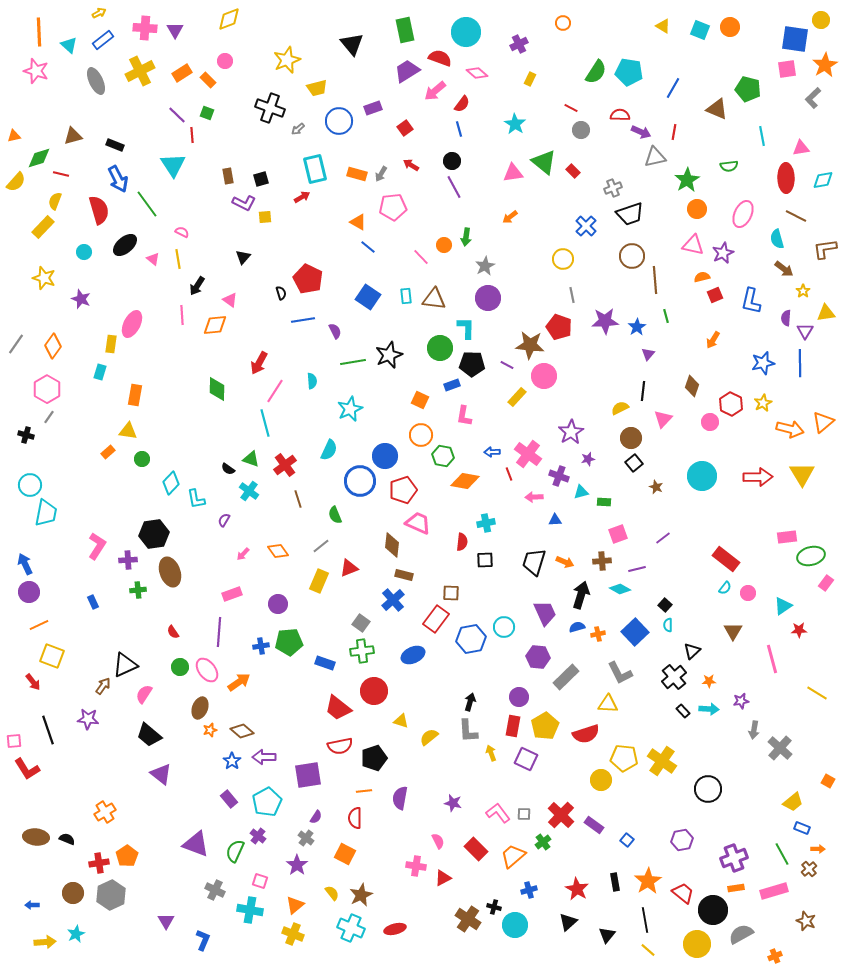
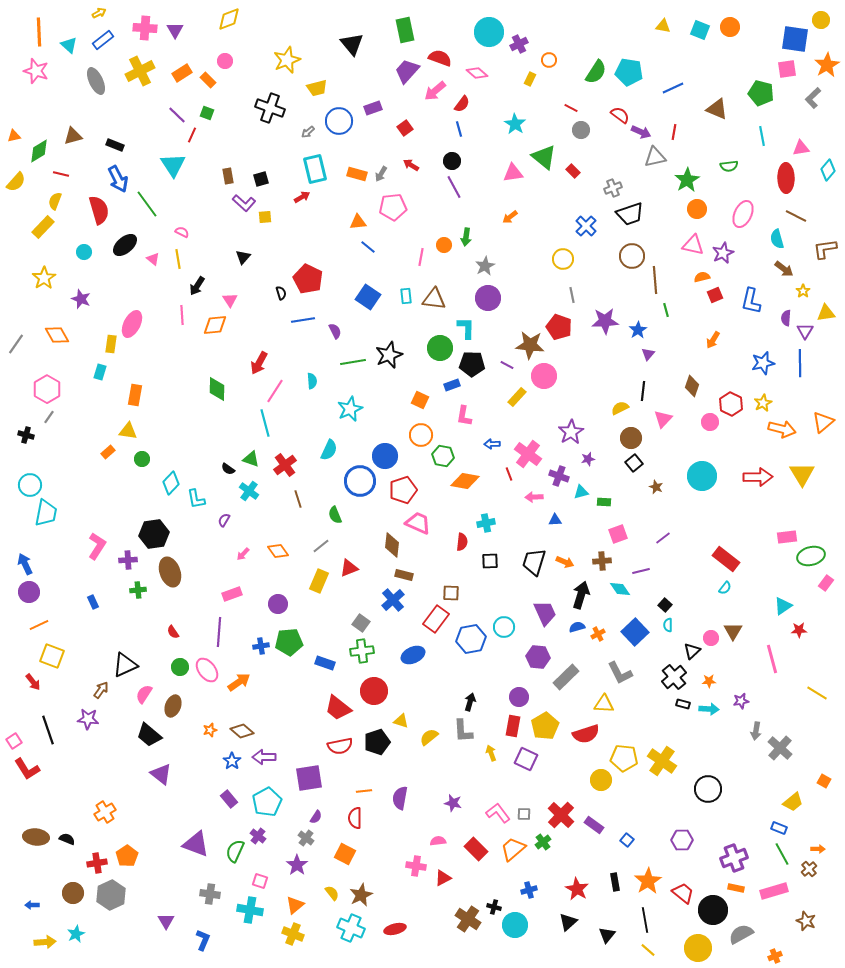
orange circle at (563, 23): moved 14 px left, 37 px down
yellow triangle at (663, 26): rotated 21 degrees counterclockwise
cyan circle at (466, 32): moved 23 px right
orange star at (825, 65): moved 2 px right
purple trapezoid at (407, 71): rotated 16 degrees counterclockwise
blue line at (673, 88): rotated 35 degrees clockwise
green pentagon at (748, 89): moved 13 px right, 4 px down
red semicircle at (620, 115): rotated 36 degrees clockwise
gray arrow at (298, 129): moved 10 px right, 3 px down
red line at (192, 135): rotated 28 degrees clockwise
green diamond at (39, 158): moved 7 px up; rotated 15 degrees counterclockwise
green triangle at (544, 162): moved 5 px up
cyan diamond at (823, 180): moved 5 px right, 10 px up; rotated 40 degrees counterclockwise
purple L-shape at (244, 203): rotated 15 degrees clockwise
orange triangle at (358, 222): rotated 36 degrees counterclockwise
pink line at (421, 257): rotated 54 degrees clockwise
yellow star at (44, 278): rotated 20 degrees clockwise
pink triangle at (230, 300): rotated 21 degrees clockwise
green line at (666, 316): moved 6 px up
blue star at (637, 327): moved 1 px right, 3 px down
orange diamond at (53, 346): moved 4 px right, 11 px up; rotated 65 degrees counterclockwise
orange arrow at (790, 429): moved 8 px left
blue arrow at (492, 452): moved 8 px up
black square at (485, 560): moved 5 px right, 1 px down
purple line at (637, 569): moved 4 px right, 2 px down
cyan diamond at (620, 589): rotated 25 degrees clockwise
pink circle at (748, 593): moved 37 px left, 45 px down
orange cross at (598, 634): rotated 16 degrees counterclockwise
brown arrow at (103, 686): moved 2 px left, 4 px down
yellow triangle at (608, 704): moved 4 px left
brown ellipse at (200, 708): moved 27 px left, 2 px up
black rectangle at (683, 711): moved 7 px up; rotated 32 degrees counterclockwise
gray arrow at (754, 730): moved 2 px right, 1 px down
gray L-shape at (468, 731): moved 5 px left
pink square at (14, 741): rotated 28 degrees counterclockwise
black pentagon at (374, 758): moved 3 px right, 16 px up
purple square at (308, 775): moved 1 px right, 3 px down
orange square at (828, 781): moved 4 px left
blue rectangle at (802, 828): moved 23 px left
purple hexagon at (682, 840): rotated 10 degrees clockwise
pink semicircle at (438, 841): rotated 70 degrees counterclockwise
orange trapezoid at (513, 856): moved 7 px up
red cross at (99, 863): moved 2 px left
orange rectangle at (736, 888): rotated 21 degrees clockwise
gray cross at (215, 890): moved 5 px left, 4 px down; rotated 18 degrees counterclockwise
yellow circle at (697, 944): moved 1 px right, 4 px down
